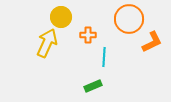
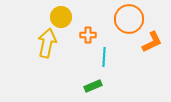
yellow arrow: rotated 12 degrees counterclockwise
